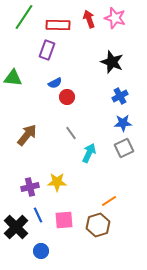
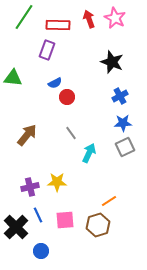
pink star: rotated 10 degrees clockwise
gray square: moved 1 px right, 1 px up
pink square: moved 1 px right
